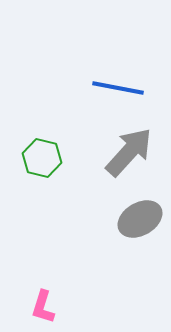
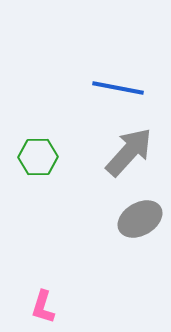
green hexagon: moved 4 px left, 1 px up; rotated 15 degrees counterclockwise
